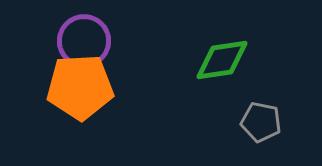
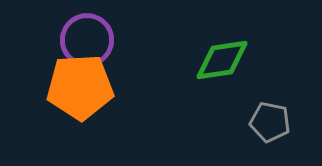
purple circle: moved 3 px right, 1 px up
gray pentagon: moved 9 px right
